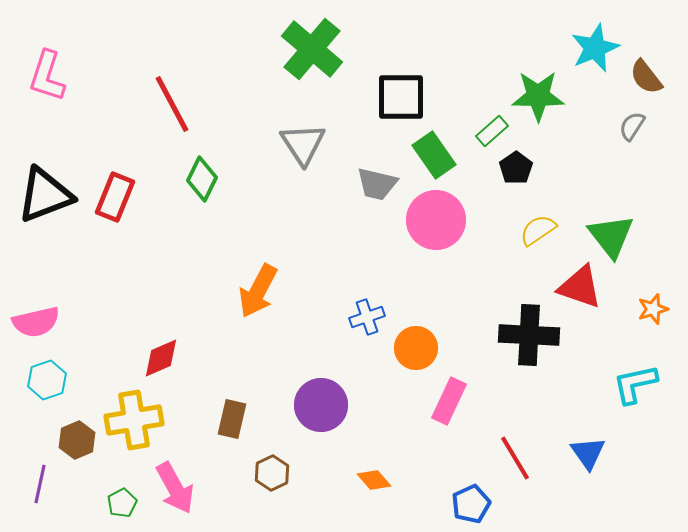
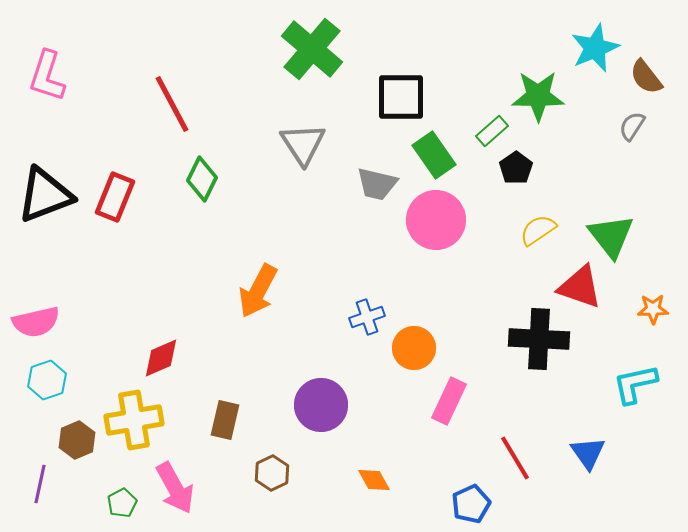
orange star at (653, 309): rotated 16 degrees clockwise
black cross at (529, 335): moved 10 px right, 4 px down
orange circle at (416, 348): moved 2 px left
brown rectangle at (232, 419): moved 7 px left, 1 px down
orange diamond at (374, 480): rotated 12 degrees clockwise
